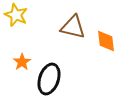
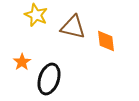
yellow star: moved 20 px right
